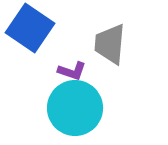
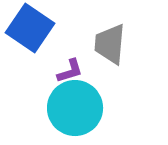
purple L-shape: moved 2 px left; rotated 36 degrees counterclockwise
